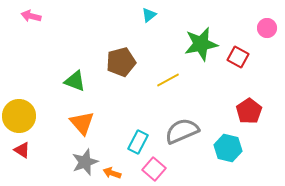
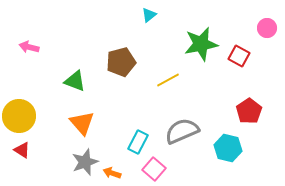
pink arrow: moved 2 px left, 31 px down
red square: moved 1 px right, 1 px up
